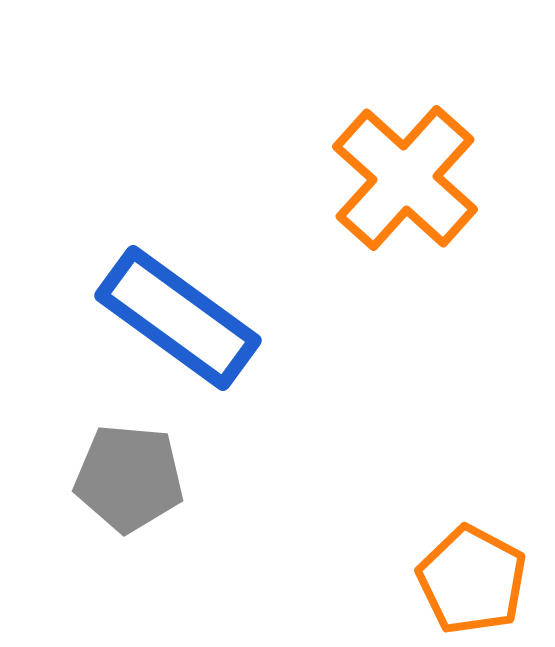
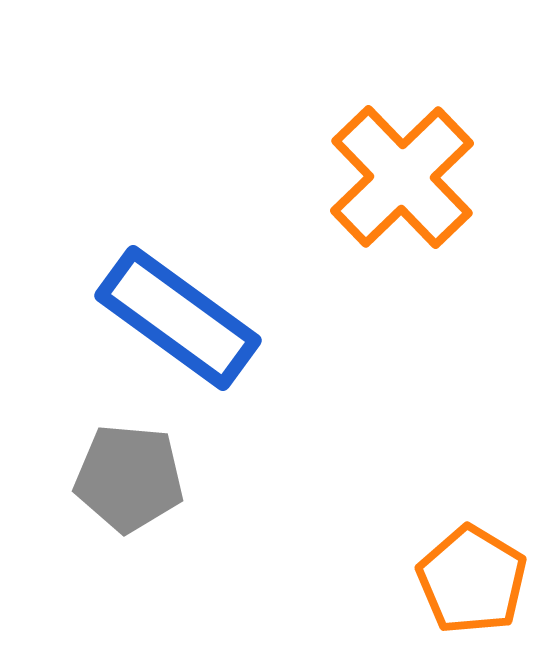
orange cross: moved 3 px left, 1 px up; rotated 4 degrees clockwise
orange pentagon: rotated 3 degrees clockwise
